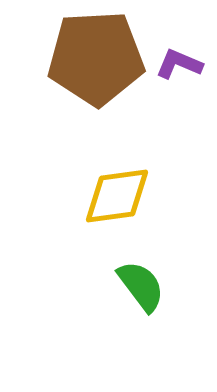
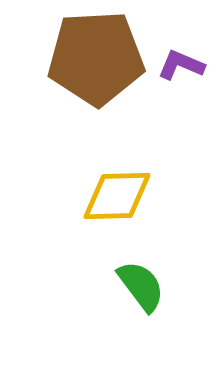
purple L-shape: moved 2 px right, 1 px down
yellow diamond: rotated 6 degrees clockwise
